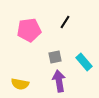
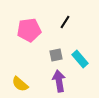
gray square: moved 1 px right, 2 px up
cyan rectangle: moved 4 px left, 3 px up
yellow semicircle: rotated 30 degrees clockwise
